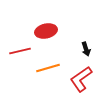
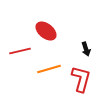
red ellipse: rotated 50 degrees clockwise
orange line: moved 1 px right, 1 px down
red L-shape: rotated 140 degrees clockwise
